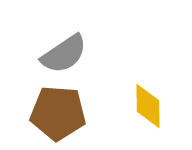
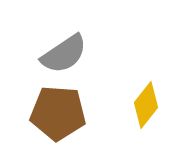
yellow diamond: moved 2 px left, 1 px up; rotated 39 degrees clockwise
